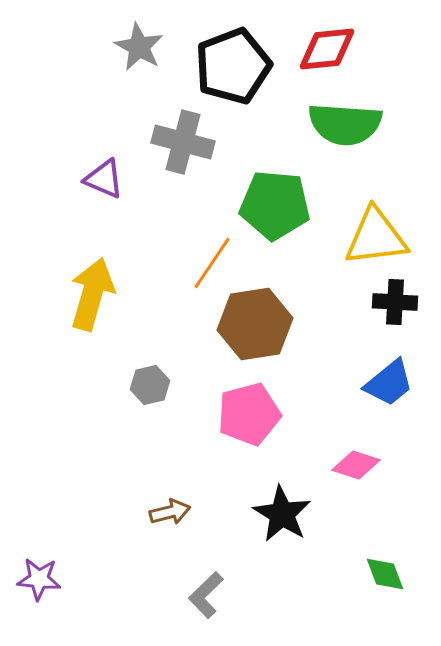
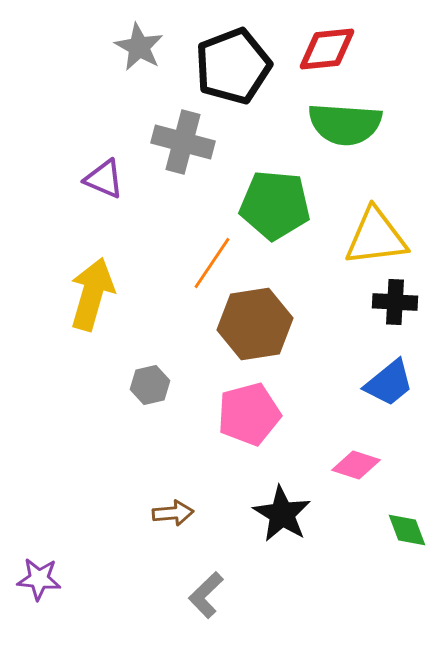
brown arrow: moved 3 px right, 1 px down; rotated 9 degrees clockwise
green diamond: moved 22 px right, 44 px up
